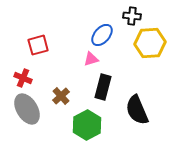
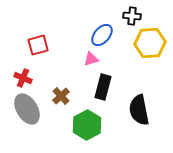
black semicircle: moved 2 px right; rotated 12 degrees clockwise
